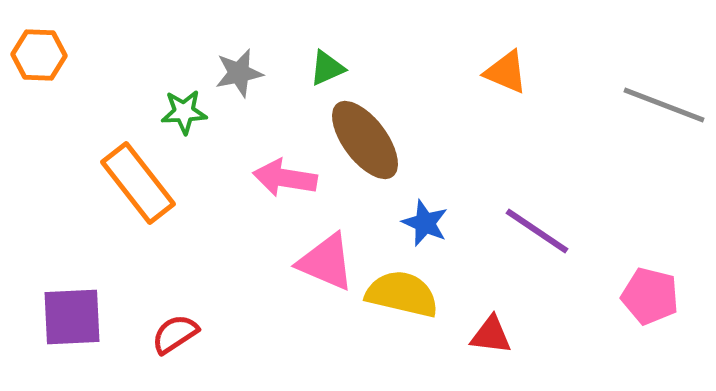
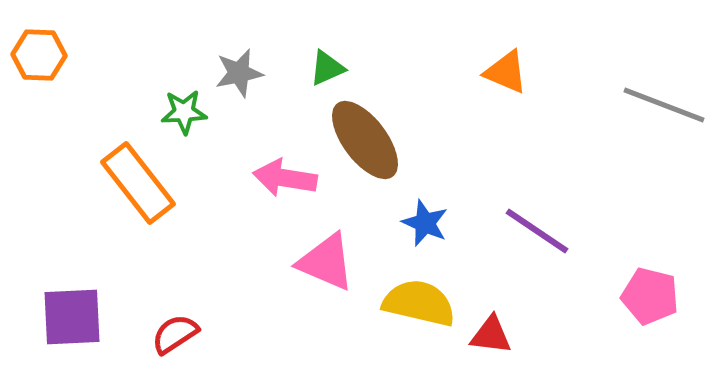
yellow semicircle: moved 17 px right, 9 px down
